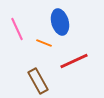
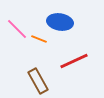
blue ellipse: rotated 65 degrees counterclockwise
pink line: rotated 20 degrees counterclockwise
orange line: moved 5 px left, 4 px up
